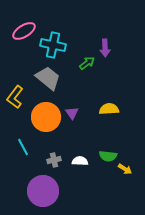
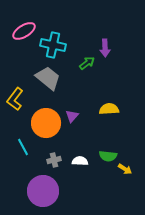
yellow L-shape: moved 2 px down
purple triangle: moved 3 px down; rotated 16 degrees clockwise
orange circle: moved 6 px down
